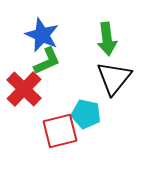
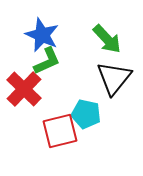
green arrow: rotated 36 degrees counterclockwise
